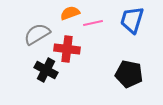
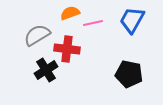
blue trapezoid: rotated 12 degrees clockwise
gray semicircle: moved 1 px down
black cross: rotated 30 degrees clockwise
